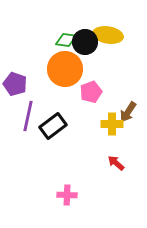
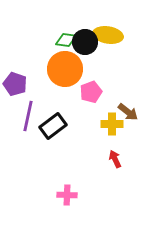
brown arrow: rotated 85 degrees counterclockwise
red arrow: moved 1 px left, 4 px up; rotated 24 degrees clockwise
